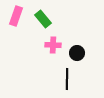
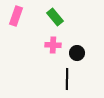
green rectangle: moved 12 px right, 2 px up
